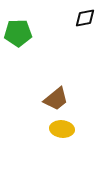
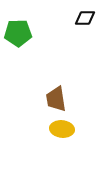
black diamond: rotated 10 degrees clockwise
brown trapezoid: rotated 120 degrees clockwise
